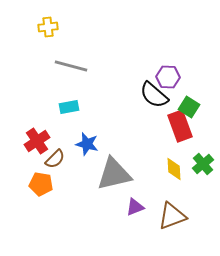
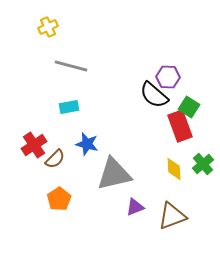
yellow cross: rotated 18 degrees counterclockwise
red cross: moved 3 px left, 4 px down
orange pentagon: moved 18 px right, 15 px down; rotated 30 degrees clockwise
